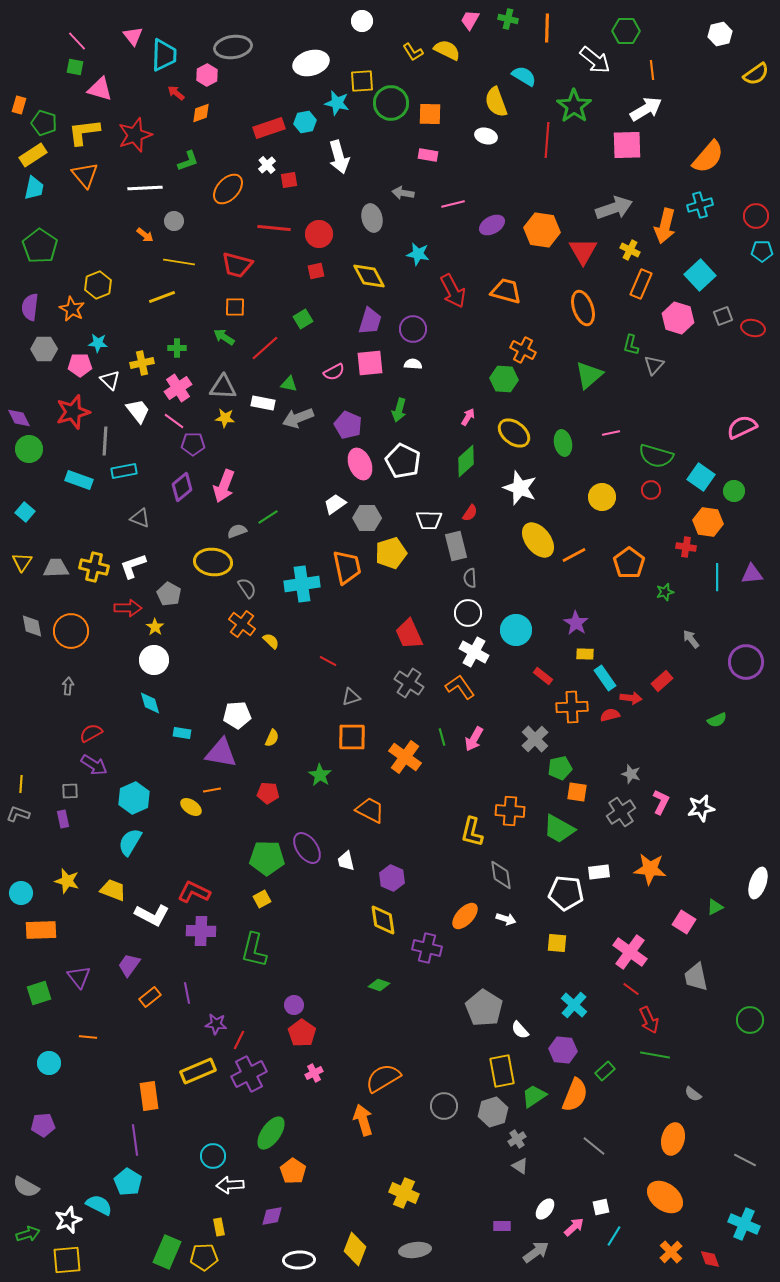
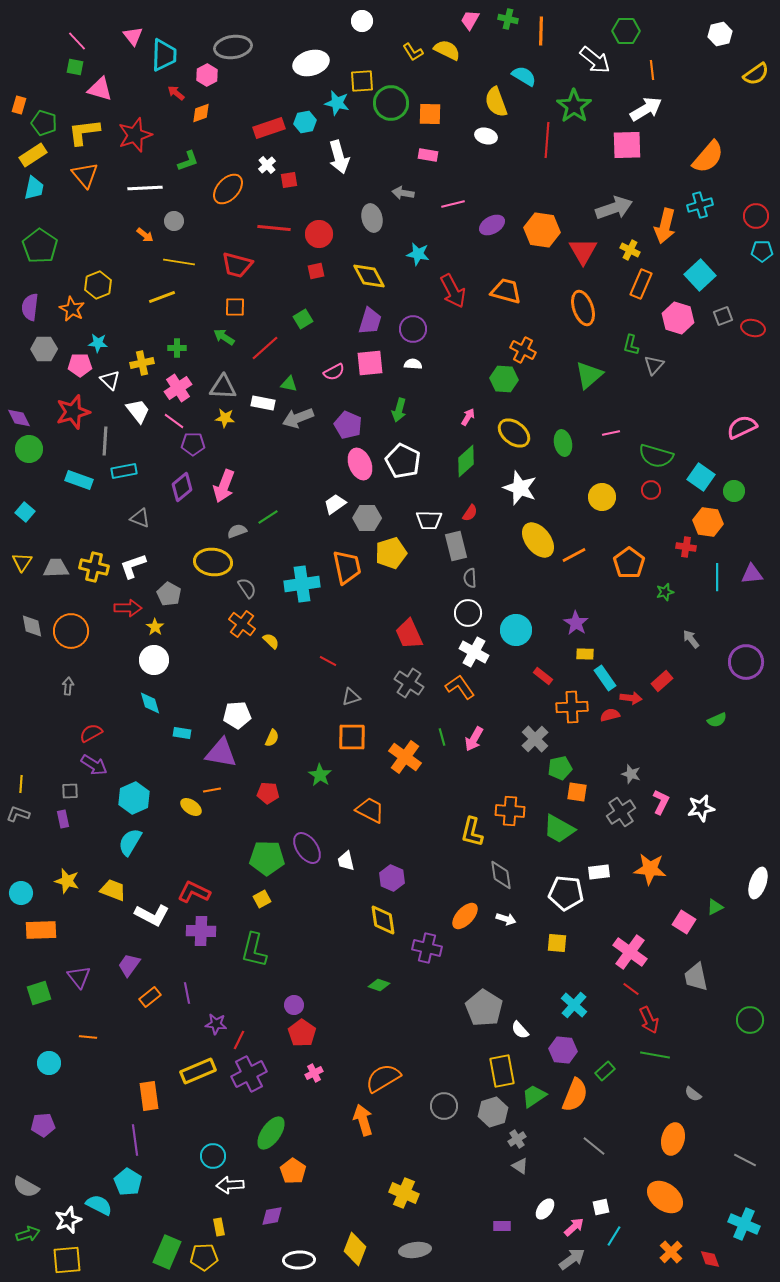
orange line at (547, 28): moved 6 px left, 3 px down
gray arrow at (536, 1252): moved 36 px right, 7 px down
